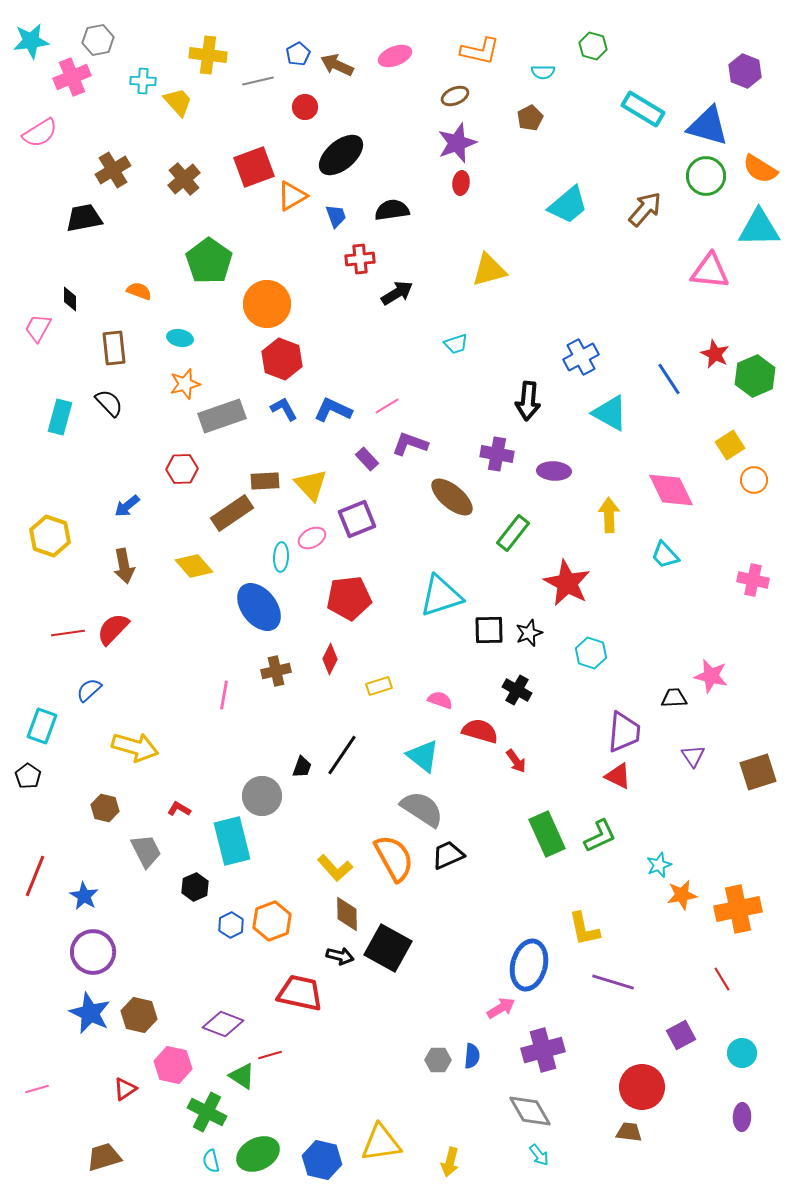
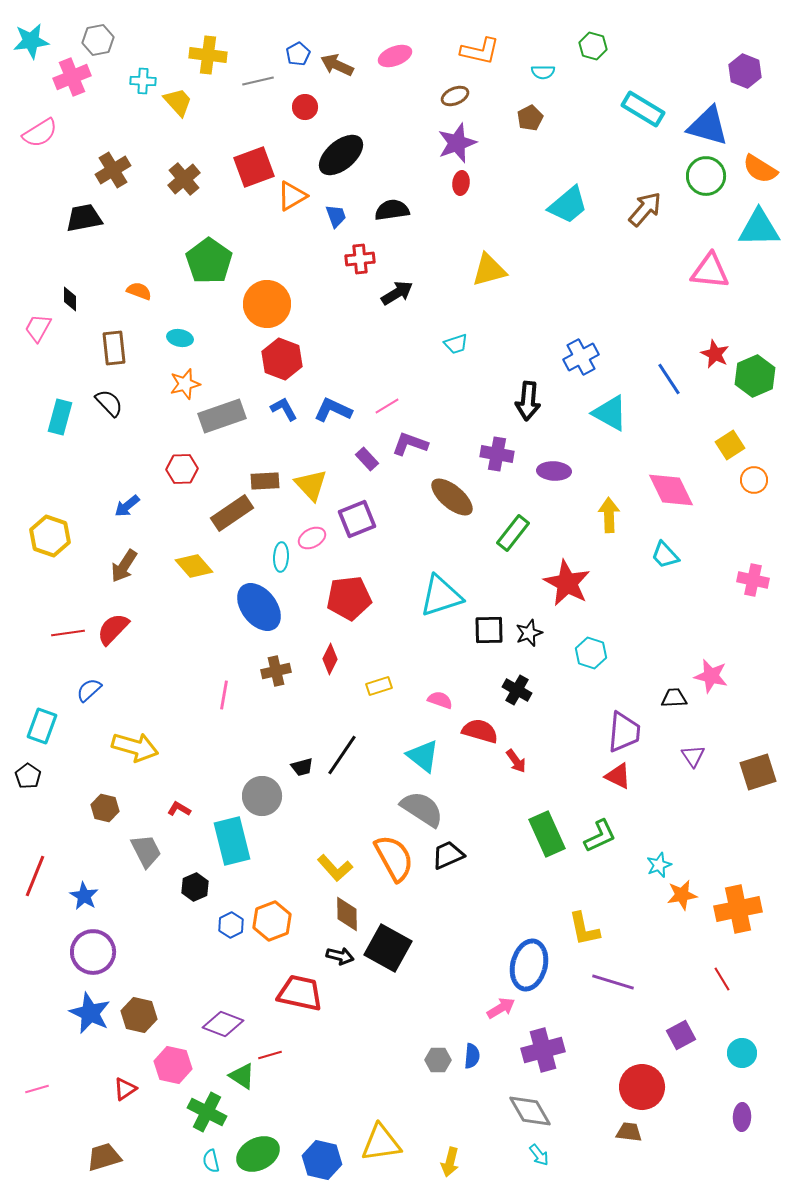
brown arrow at (124, 566): rotated 44 degrees clockwise
black trapezoid at (302, 767): rotated 55 degrees clockwise
